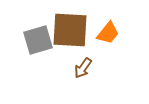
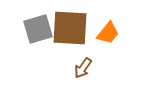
brown square: moved 2 px up
gray square: moved 11 px up
